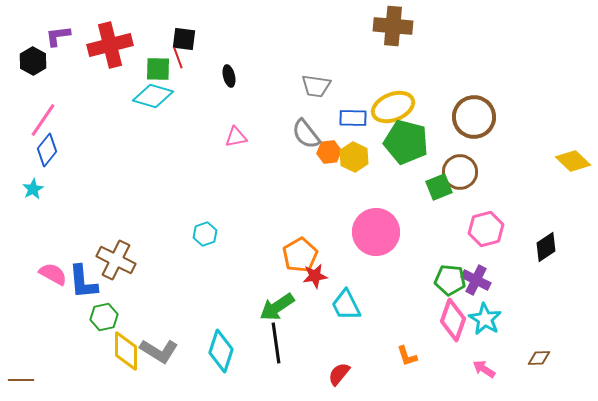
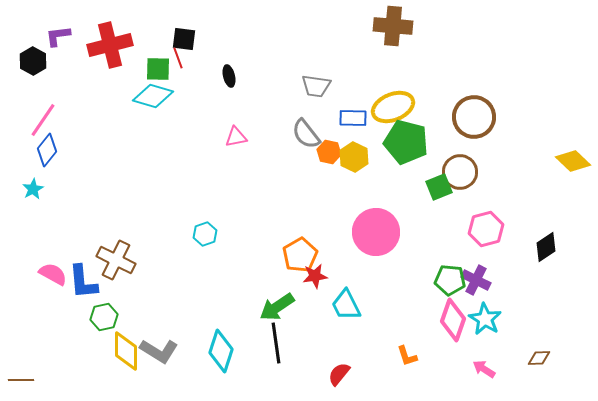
orange hexagon at (329, 152): rotated 20 degrees clockwise
